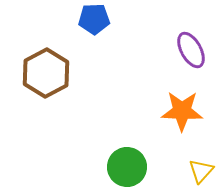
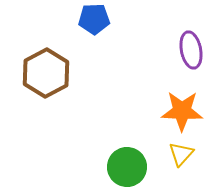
purple ellipse: rotated 18 degrees clockwise
yellow triangle: moved 20 px left, 17 px up
